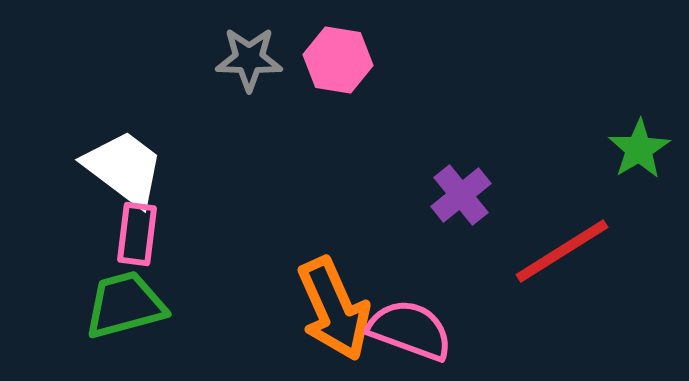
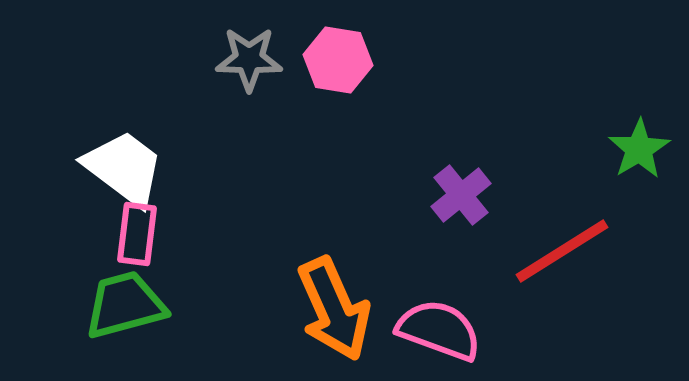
pink semicircle: moved 29 px right
